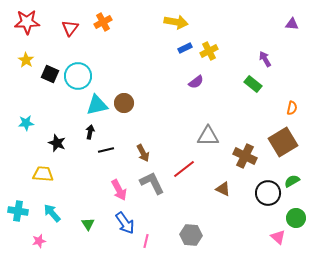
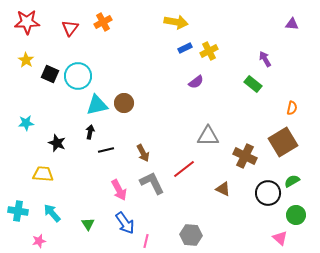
green circle: moved 3 px up
pink triangle: moved 2 px right, 1 px down
